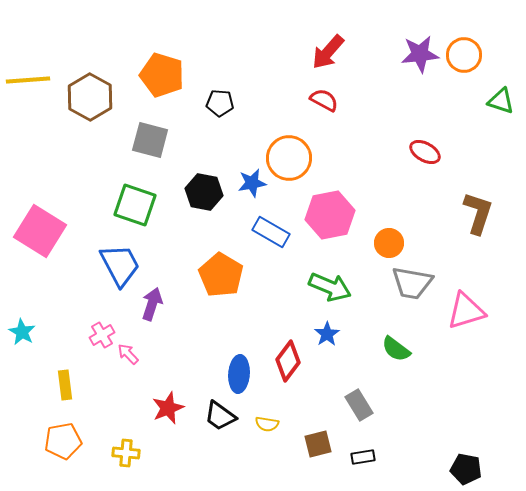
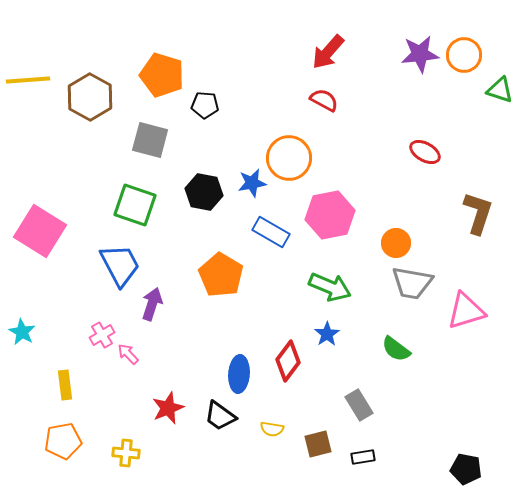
green triangle at (501, 101): moved 1 px left, 11 px up
black pentagon at (220, 103): moved 15 px left, 2 px down
orange circle at (389, 243): moved 7 px right
yellow semicircle at (267, 424): moved 5 px right, 5 px down
